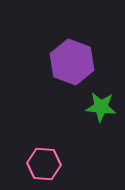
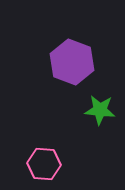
green star: moved 1 px left, 3 px down
